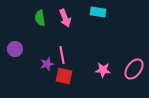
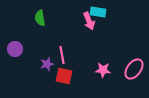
pink arrow: moved 24 px right, 3 px down
